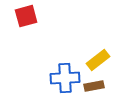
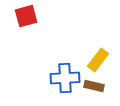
yellow rectangle: rotated 15 degrees counterclockwise
brown rectangle: rotated 24 degrees clockwise
